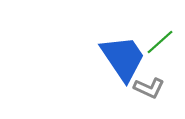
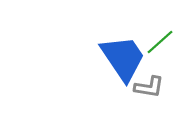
gray L-shape: moved 1 px up; rotated 16 degrees counterclockwise
